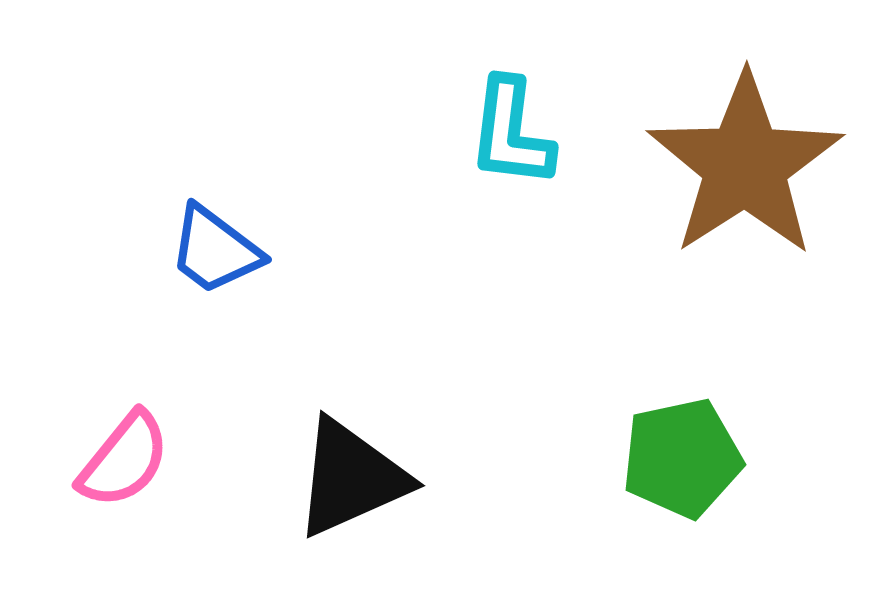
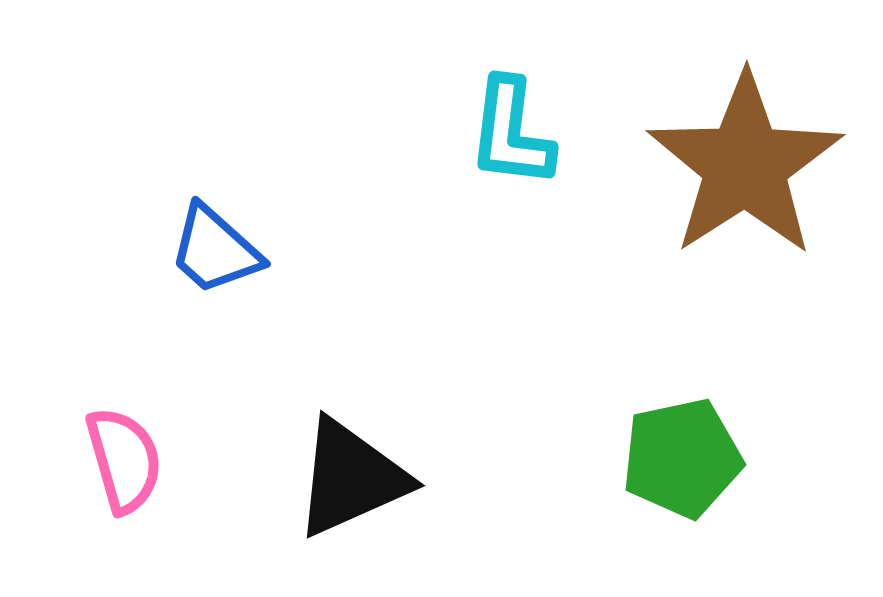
blue trapezoid: rotated 5 degrees clockwise
pink semicircle: rotated 55 degrees counterclockwise
